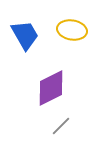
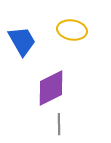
blue trapezoid: moved 3 px left, 6 px down
gray line: moved 2 px left, 2 px up; rotated 45 degrees counterclockwise
